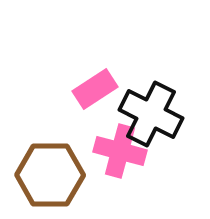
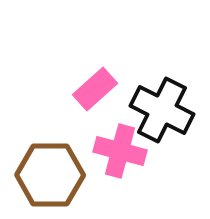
pink rectangle: rotated 9 degrees counterclockwise
black cross: moved 11 px right, 4 px up
